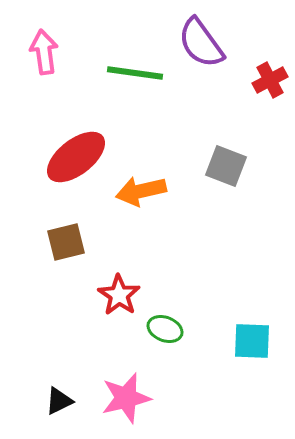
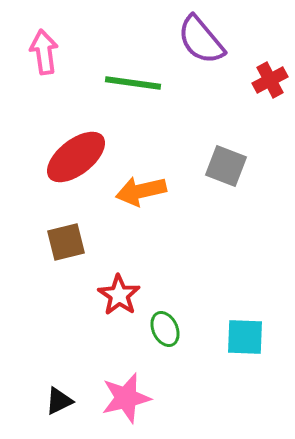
purple semicircle: moved 3 px up; rotated 4 degrees counterclockwise
green line: moved 2 px left, 10 px down
green ellipse: rotated 44 degrees clockwise
cyan square: moved 7 px left, 4 px up
